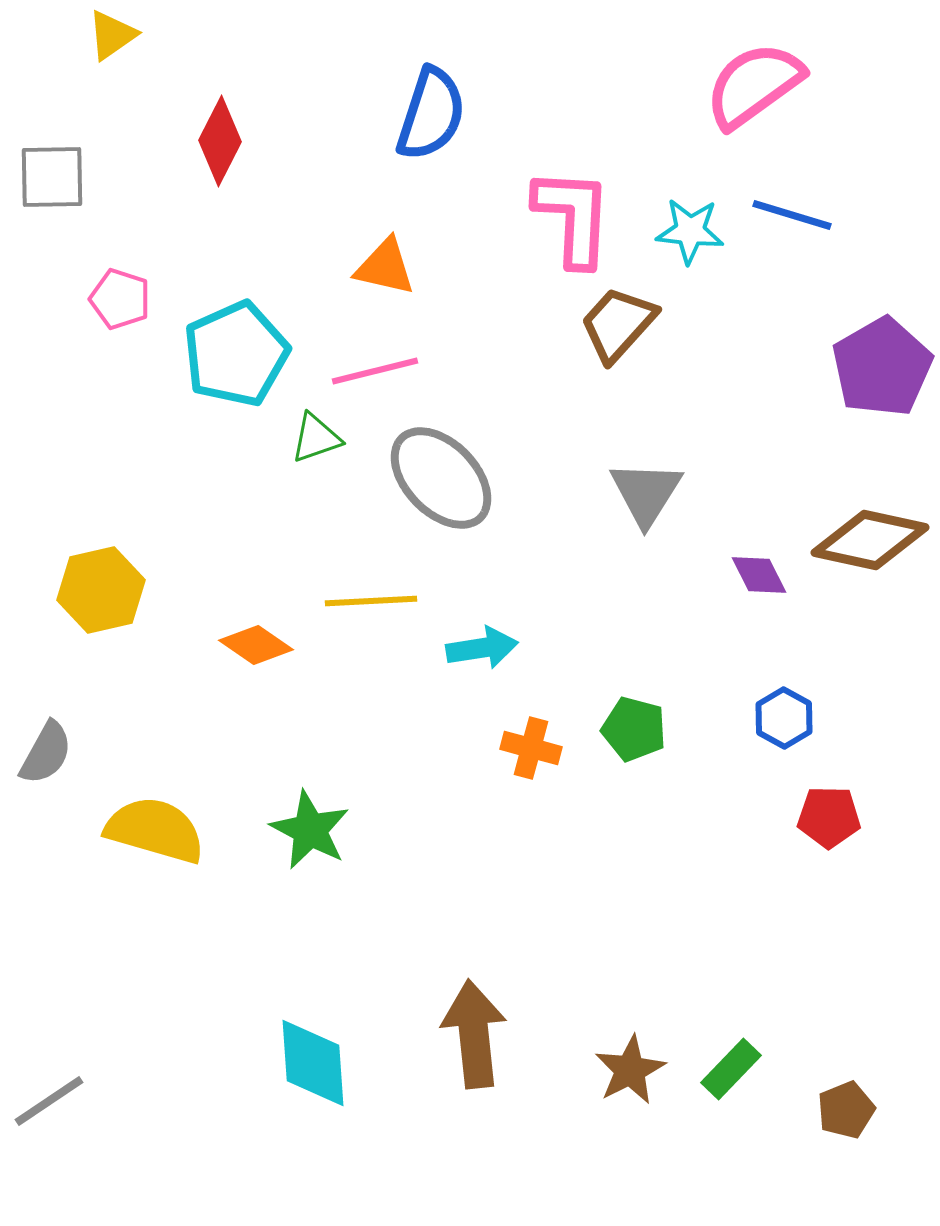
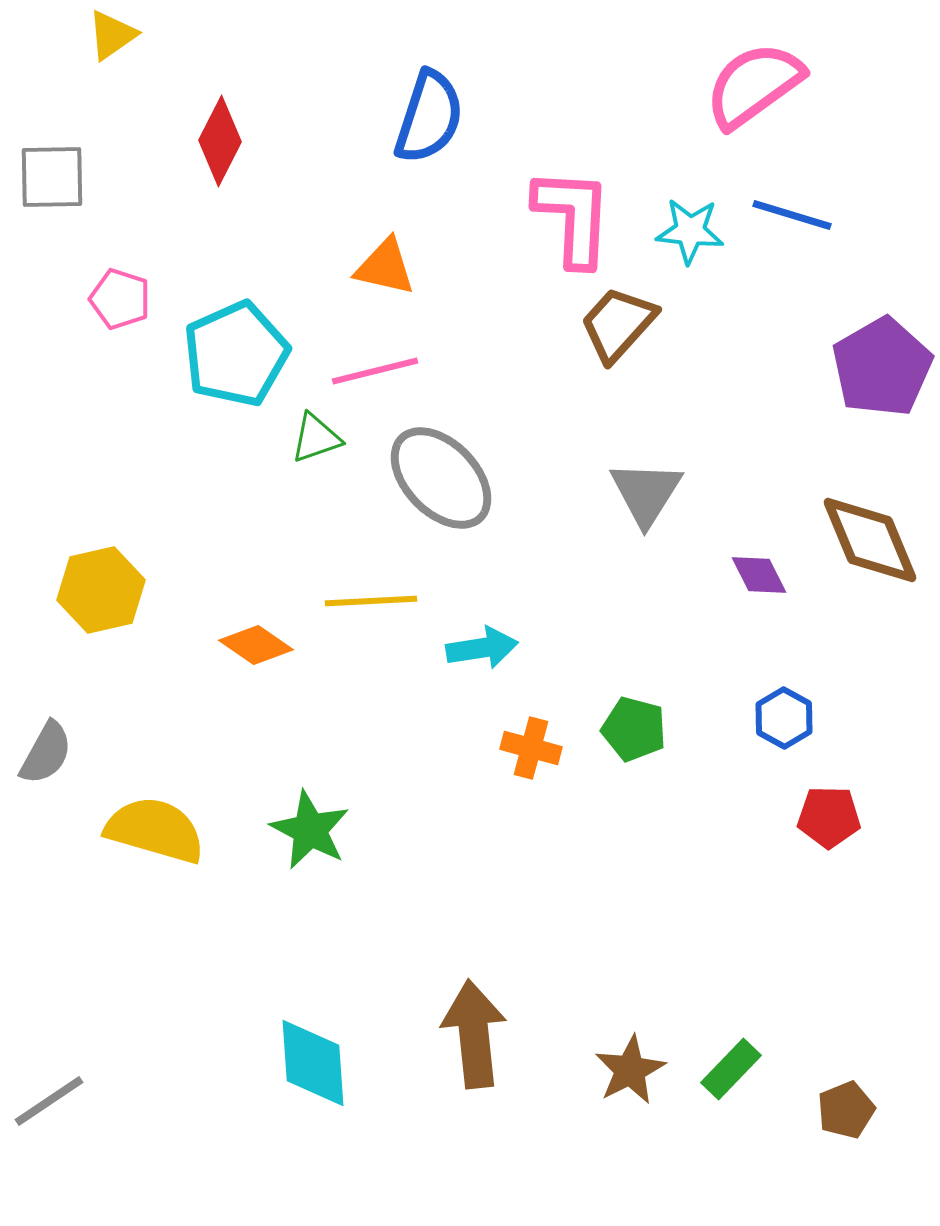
blue semicircle: moved 2 px left, 3 px down
brown diamond: rotated 55 degrees clockwise
